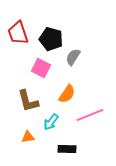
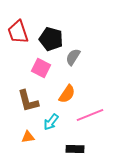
red trapezoid: moved 1 px up
black rectangle: moved 8 px right
